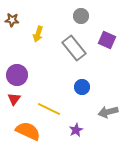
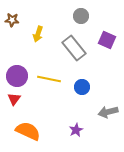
purple circle: moved 1 px down
yellow line: moved 30 px up; rotated 15 degrees counterclockwise
